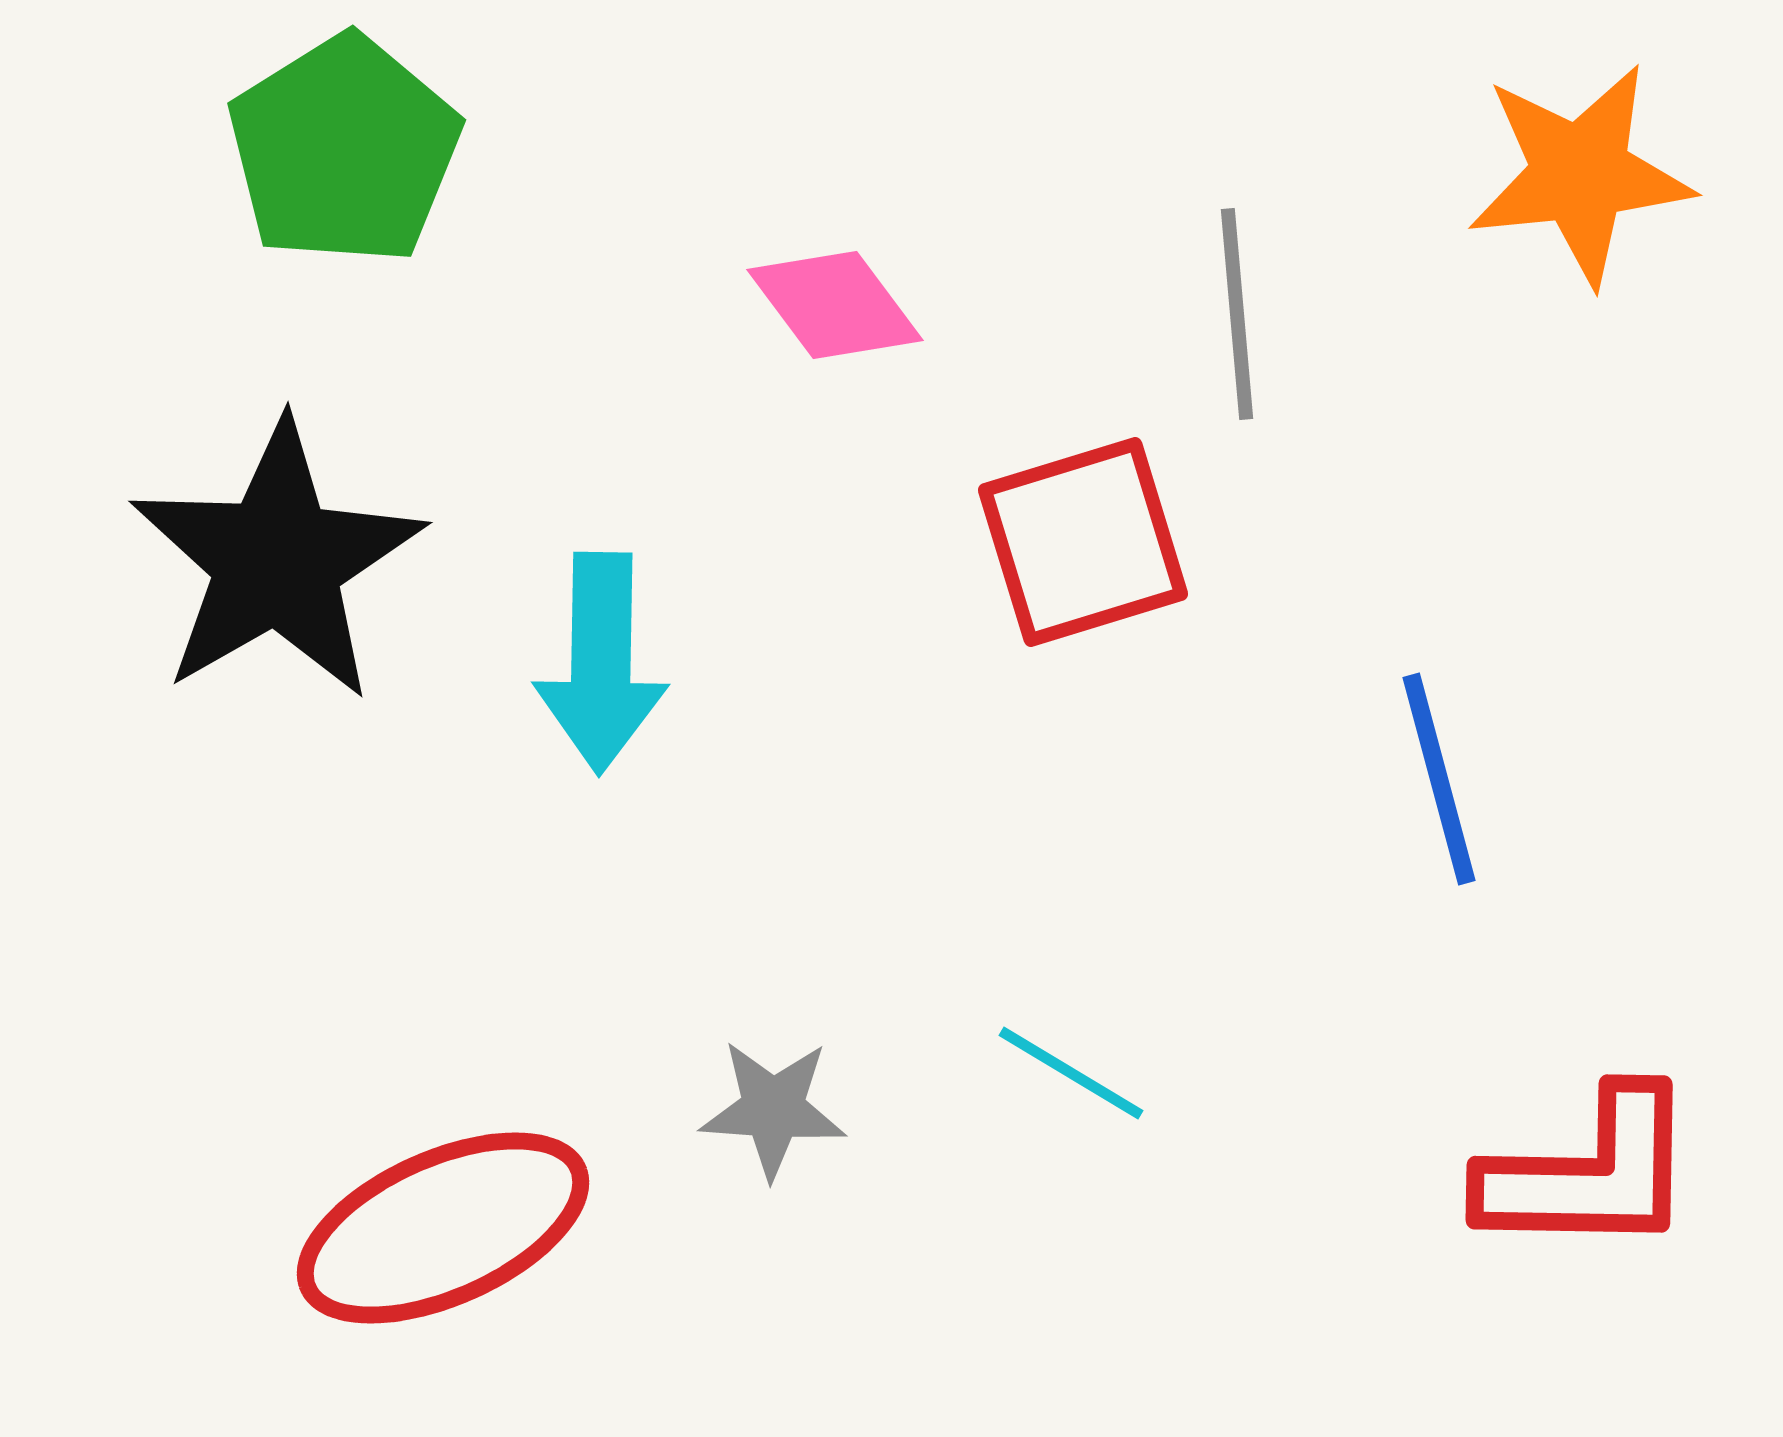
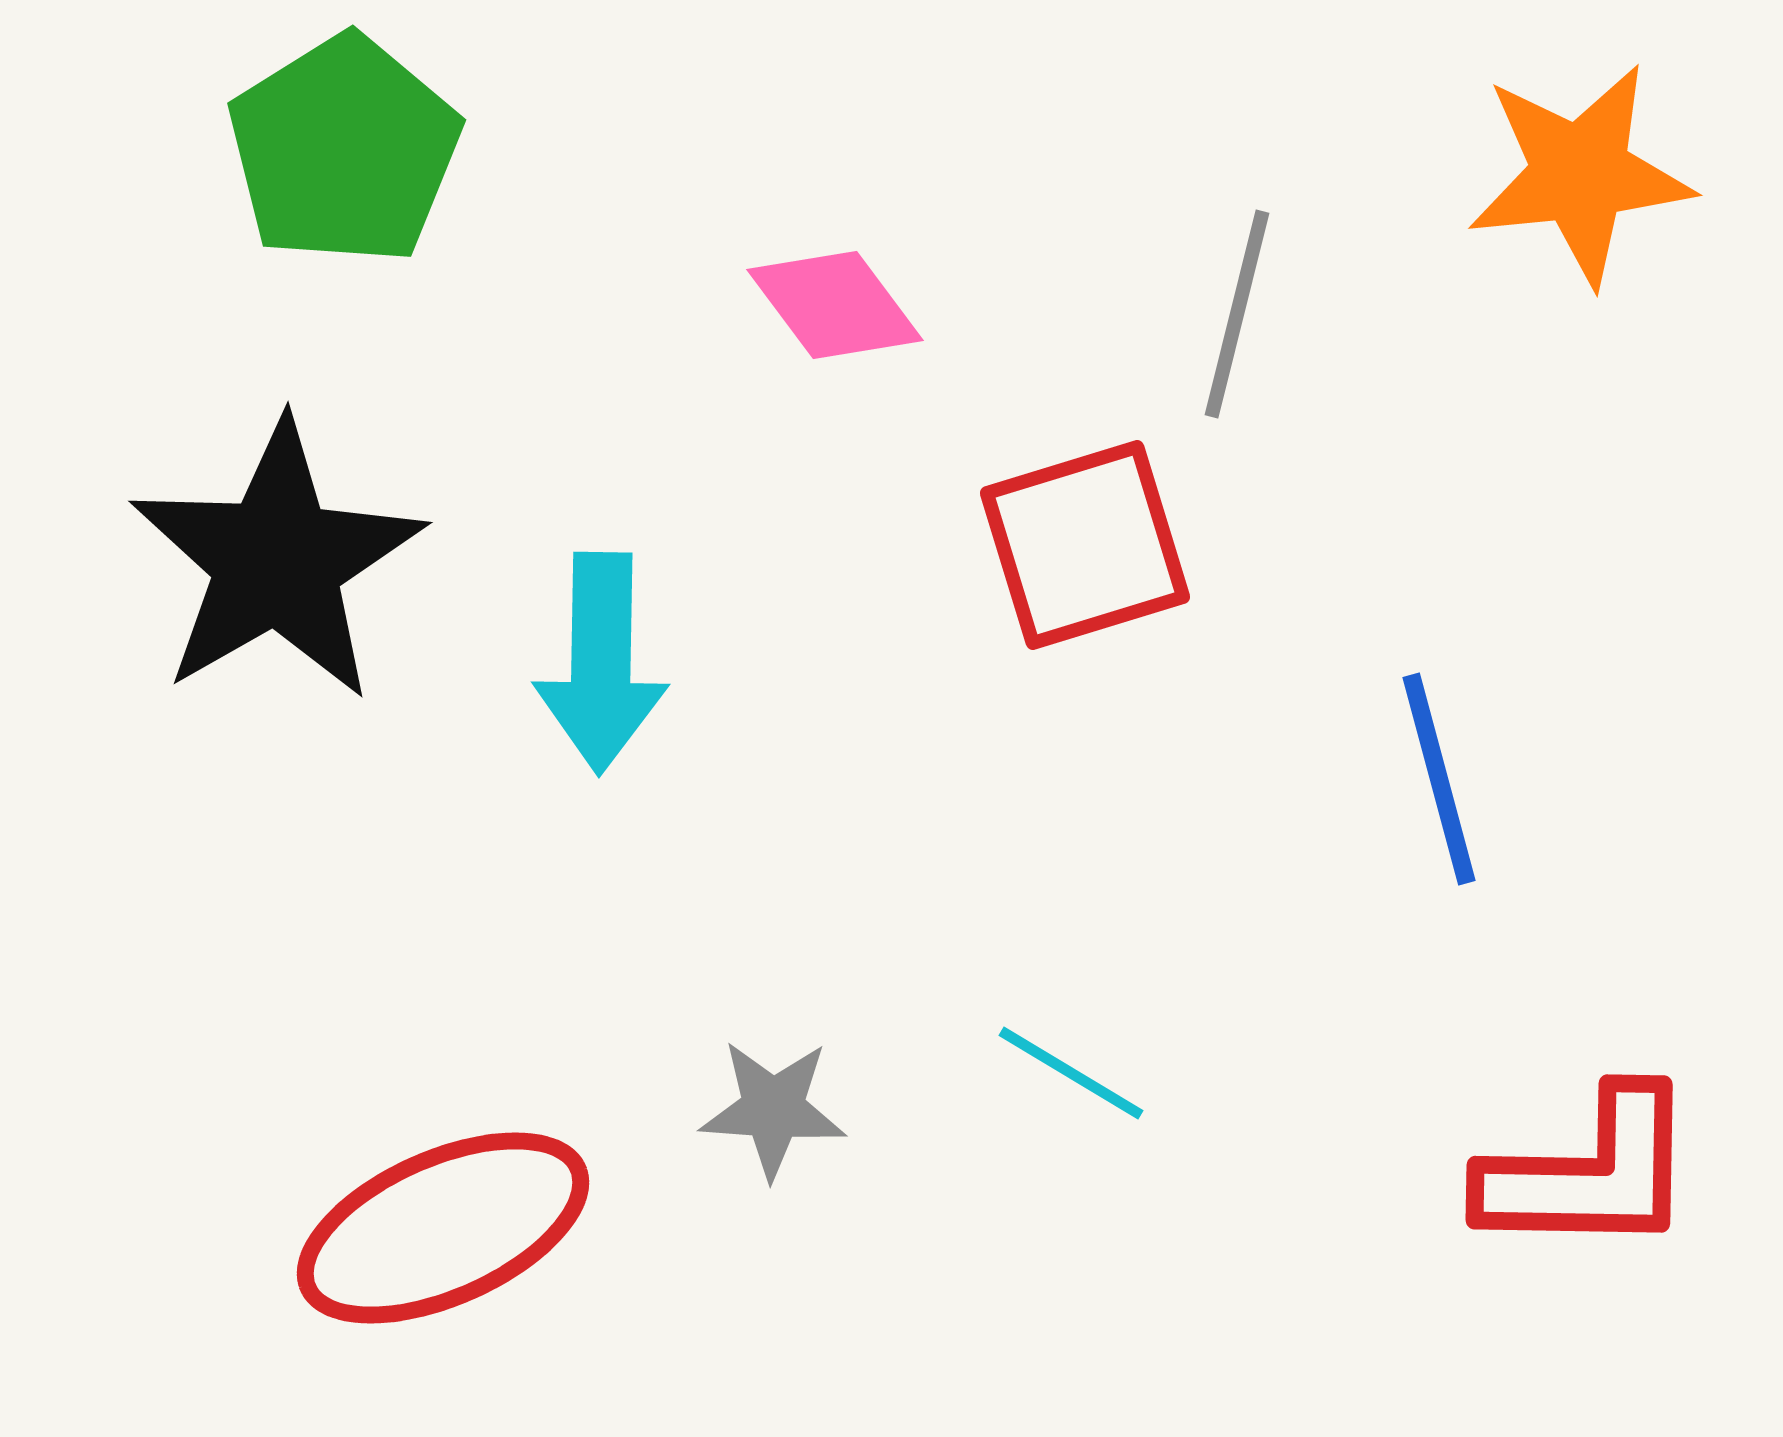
gray line: rotated 19 degrees clockwise
red square: moved 2 px right, 3 px down
